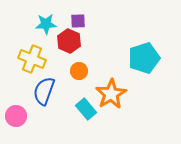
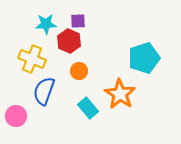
orange star: moved 9 px right; rotated 8 degrees counterclockwise
cyan rectangle: moved 2 px right, 1 px up
